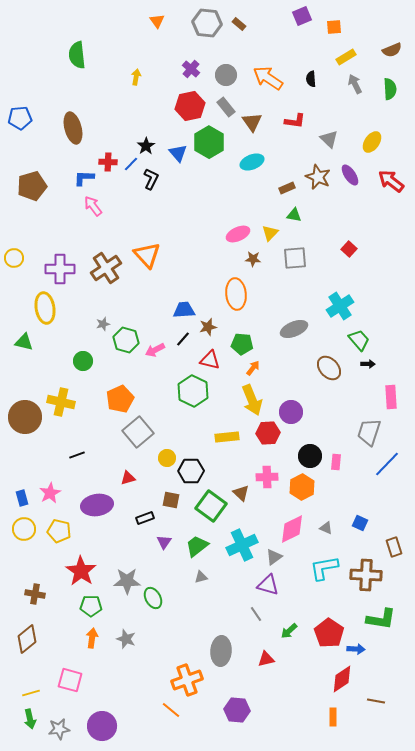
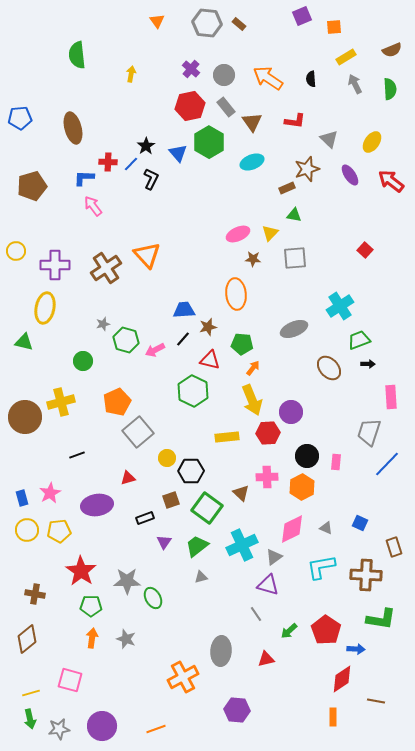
gray circle at (226, 75): moved 2 px left
yellow arrow at (136, 77): moved 5 px left, 3 px up
brown star at (318, 177): moved 11 px left, 8 px up; rotated 30 degrees clockwise
red square at (349, 249): moved 16 px right, 1 px down
yellow circle at (14, 258): moved 2 px right, 7 px up
purple cross at (60, 269): moved 5 px left, 4 px up
yellow ellipse at (45, 308): rotated 20 degrees clockwise
green trapezoid at (359, 340): rotated 70 degrees counterclockwise
orange pentagon at (120, 399): moved 3 px left, 3 px down
yellow cross at (61, 402): rotated 28 degrees counterclockwise
black circle at (310, 456): moved 3 px left
brown square at (171, 500): rotated 30 degrees counterclockwise
green square at (211, 506): moved 4 px left, 2 px down
yellow circle at (24, 529): moved 3 px right, 1 px down
yellow pentagon at (59, 531): rotated 20 degrees counterclockwise
cyan L-shape at (324, 568): moved 3 px left, 1 px up
red pentagon at (329, 633): moved 3 px left, 3 px up
orange cross at (187, 680): moved 4 px left, 3 px up; rotated 8 degrees counterclockwise
orange line at (171, 710): moved 15 px left, 19 px down; rotated 60 degrees counterclockwise
